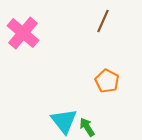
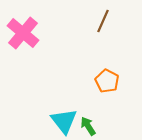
green arrow: moved 1 px right, 1 px up
